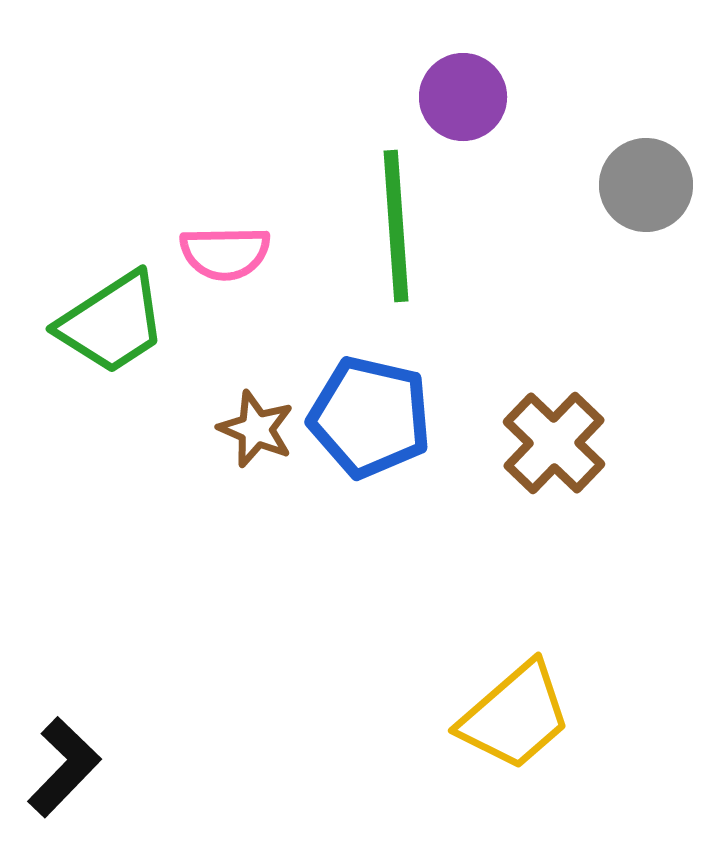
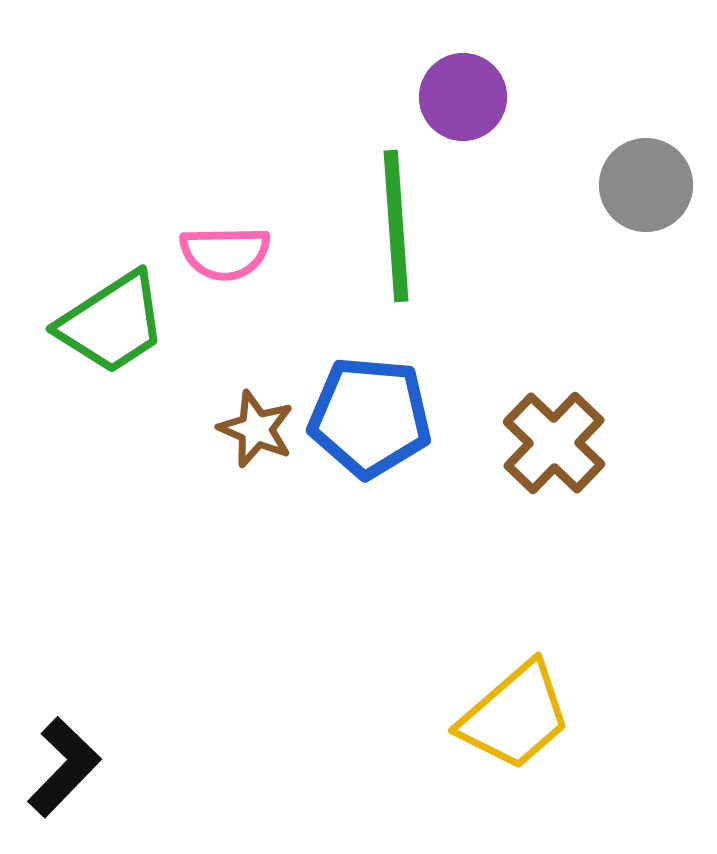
blue pentagon: rotated 8 degrees counterclockwise
